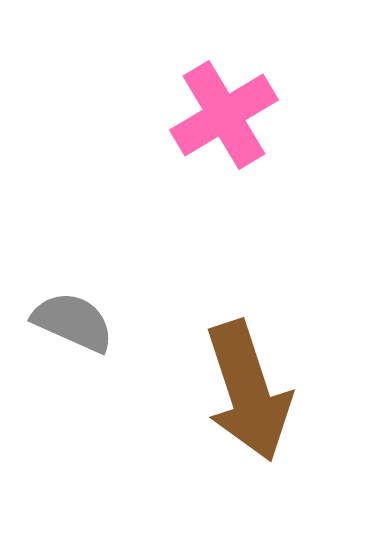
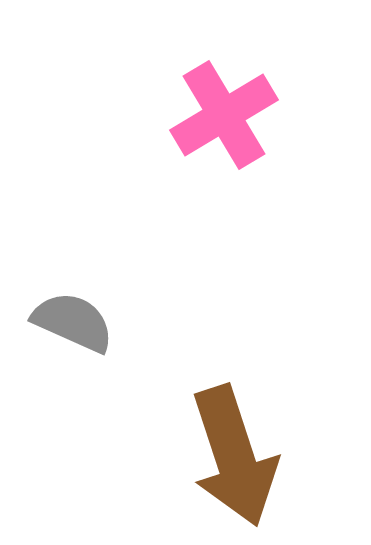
brown arrow: moved 14 px left, 65 px down
